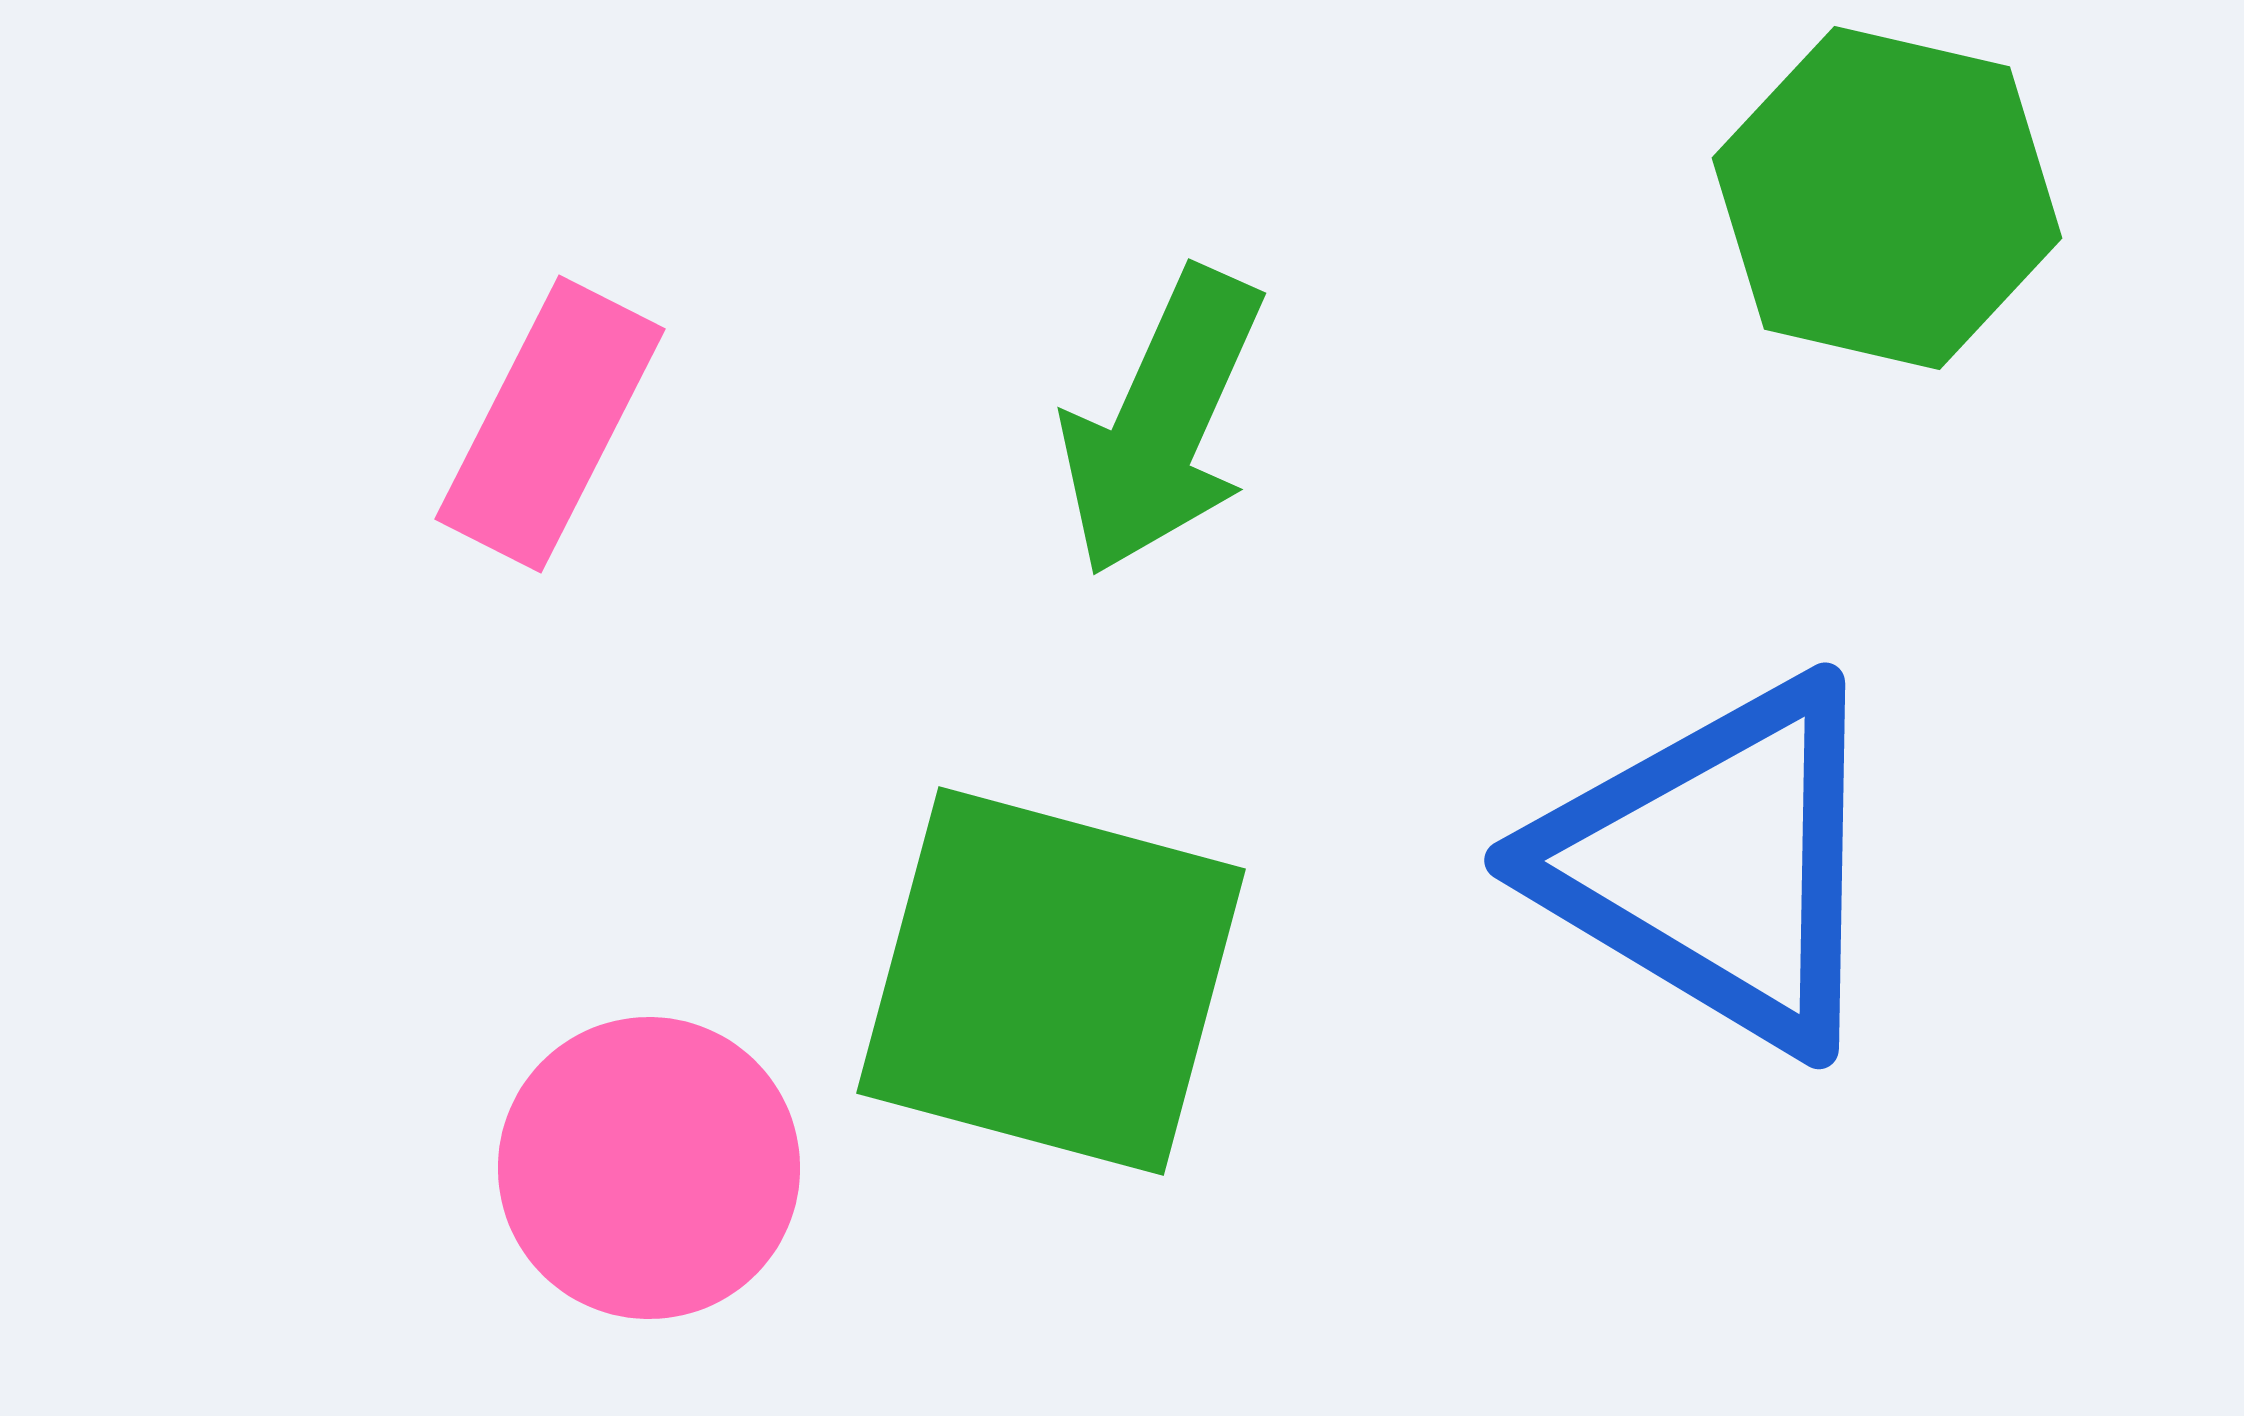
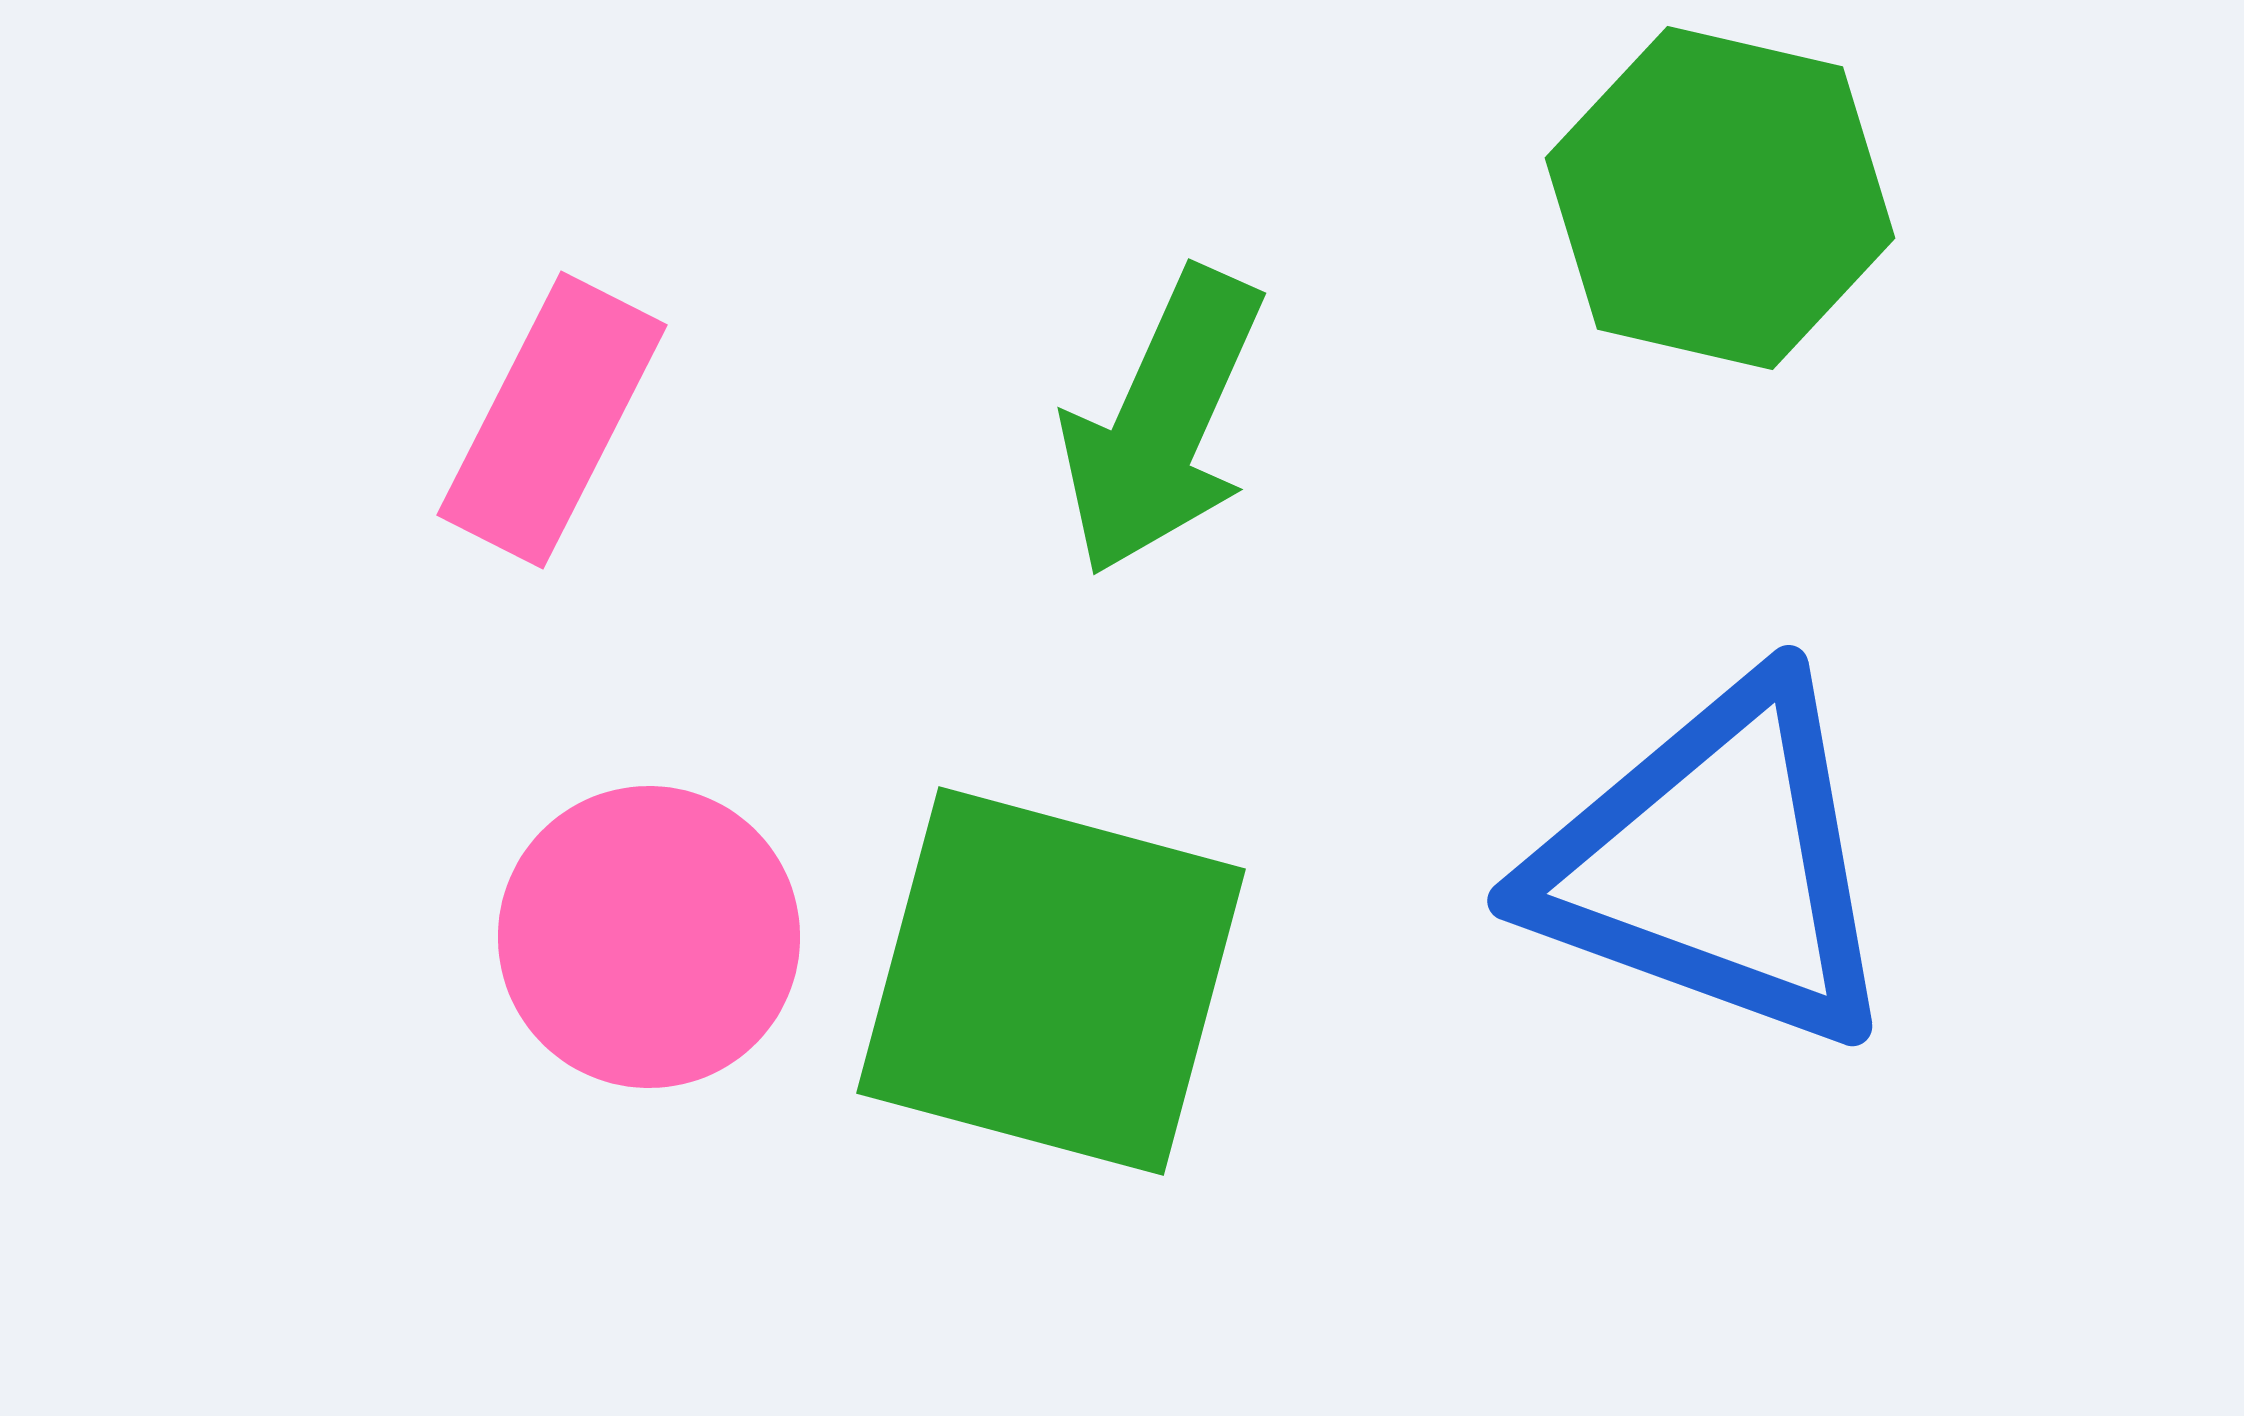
green hexagon: moved 167 px left
pink rectangle: moved 2 px right, 4 px up
blue triangle: rotated 11 degrees counterclockwise
pink circle: moved 231 px up
